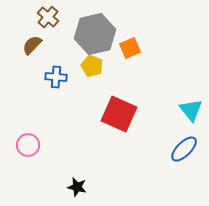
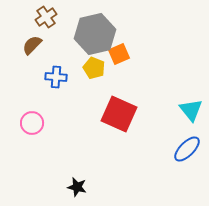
brown cross: moved 2 px left; rotated 15 degrees clockwise
orange square: moved 11 px left, 6 px down
yellow pentagon: moved 2 px right, 2 px down
pink circle: moved 4 px right, 22 px up
blue ellipse: moved 3 px right
